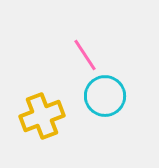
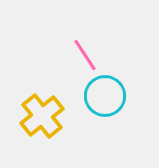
yellow cross: rotated 18 degrees counterclockwise
